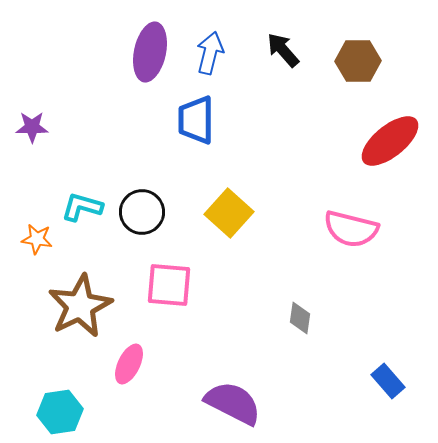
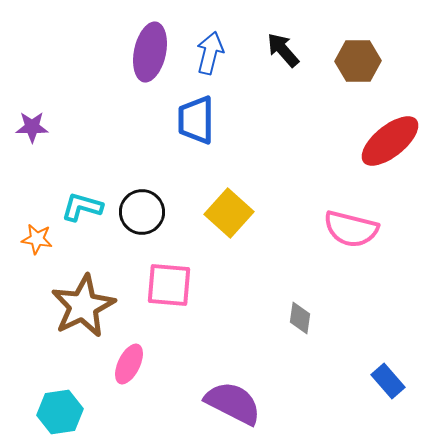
brown star: moved 3 px right
